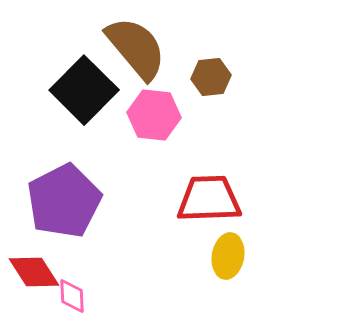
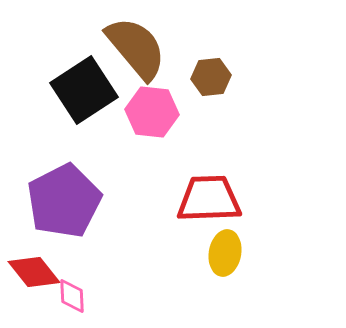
black square: rotated 12 degrees clockwise
pink hexagon: moved 2 px left, 3 px up
yellow ellipse: moved 3 px left, 3 px up
red diamond: rotated 6 degrees counterclockwise
